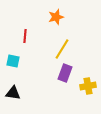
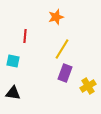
yellow cross: rotated 21 degrees counterclockwise
